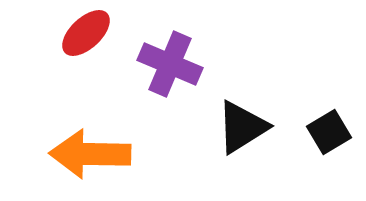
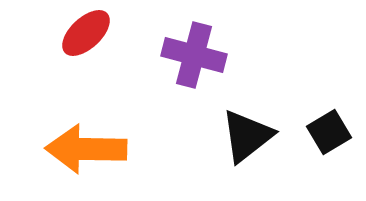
purple cross: moved 24 px right, 9 px up; rotated 8 degrees counterclockwise
black triangle: moved 5 px right, 9 px down; rotated 6 degrees counterclockwise
orange arrow: moved 4 px left, 5 px up
